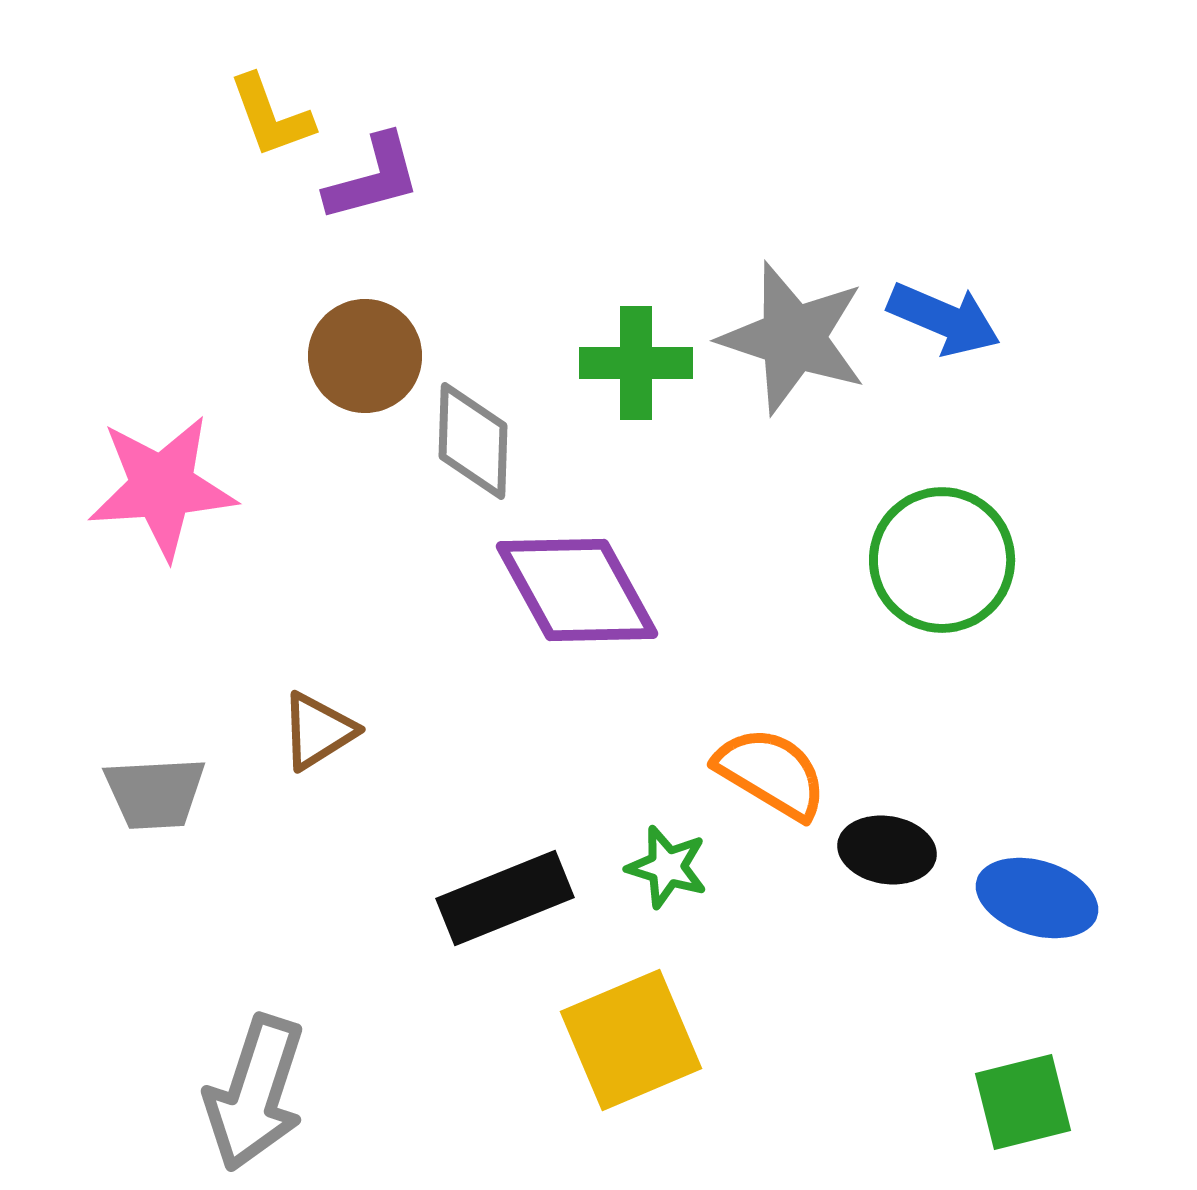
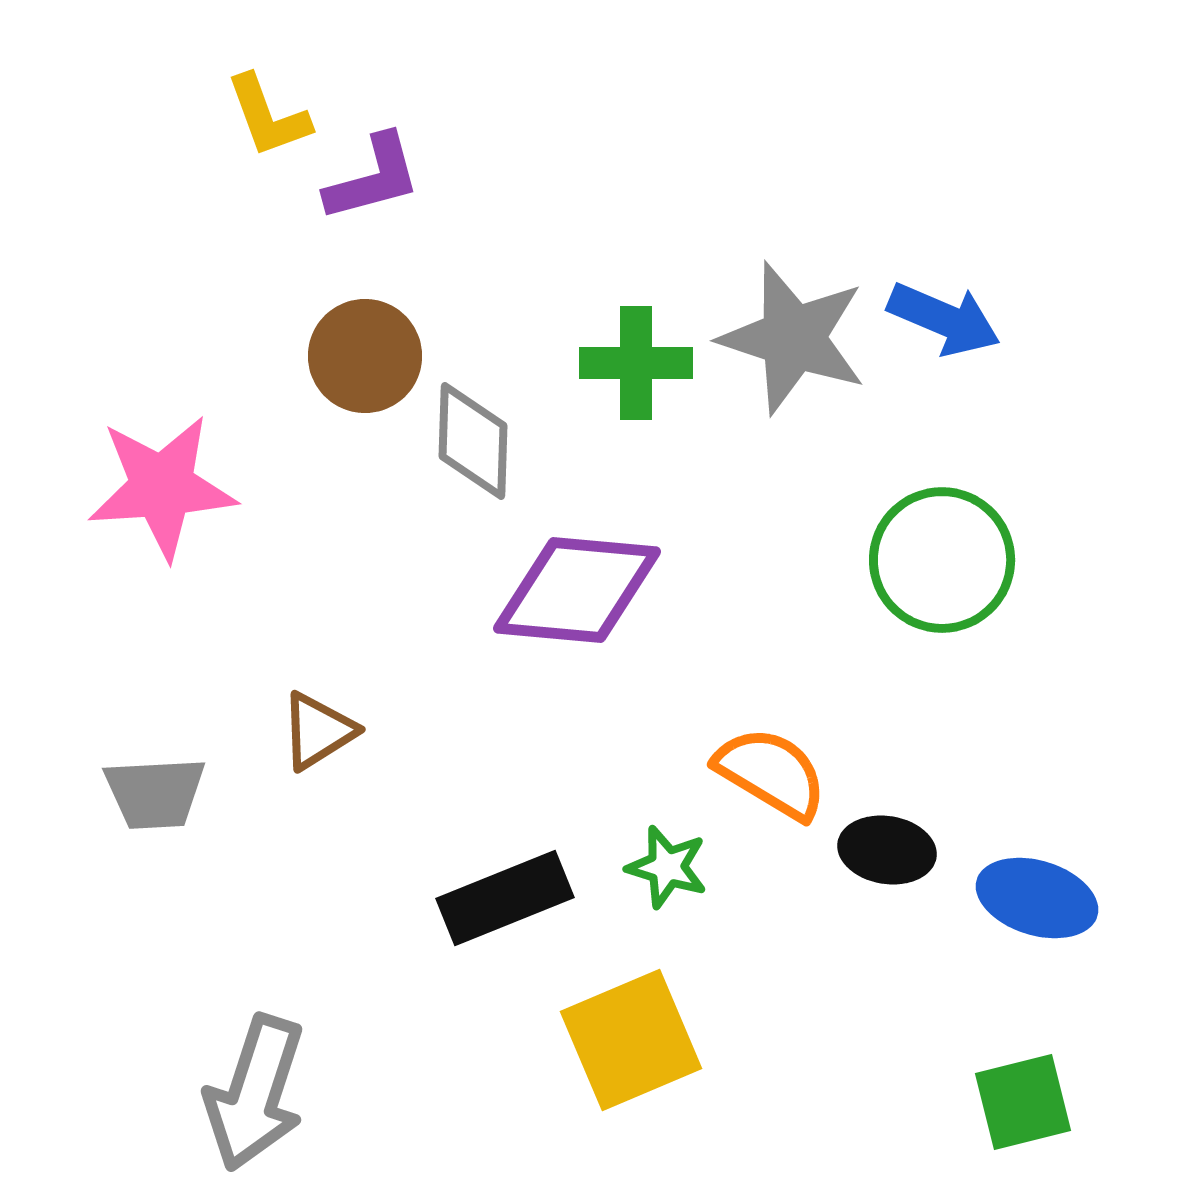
yellow L-shape: moved 3 px left
purple diamond: rotated 56 degrees counterclockwise
